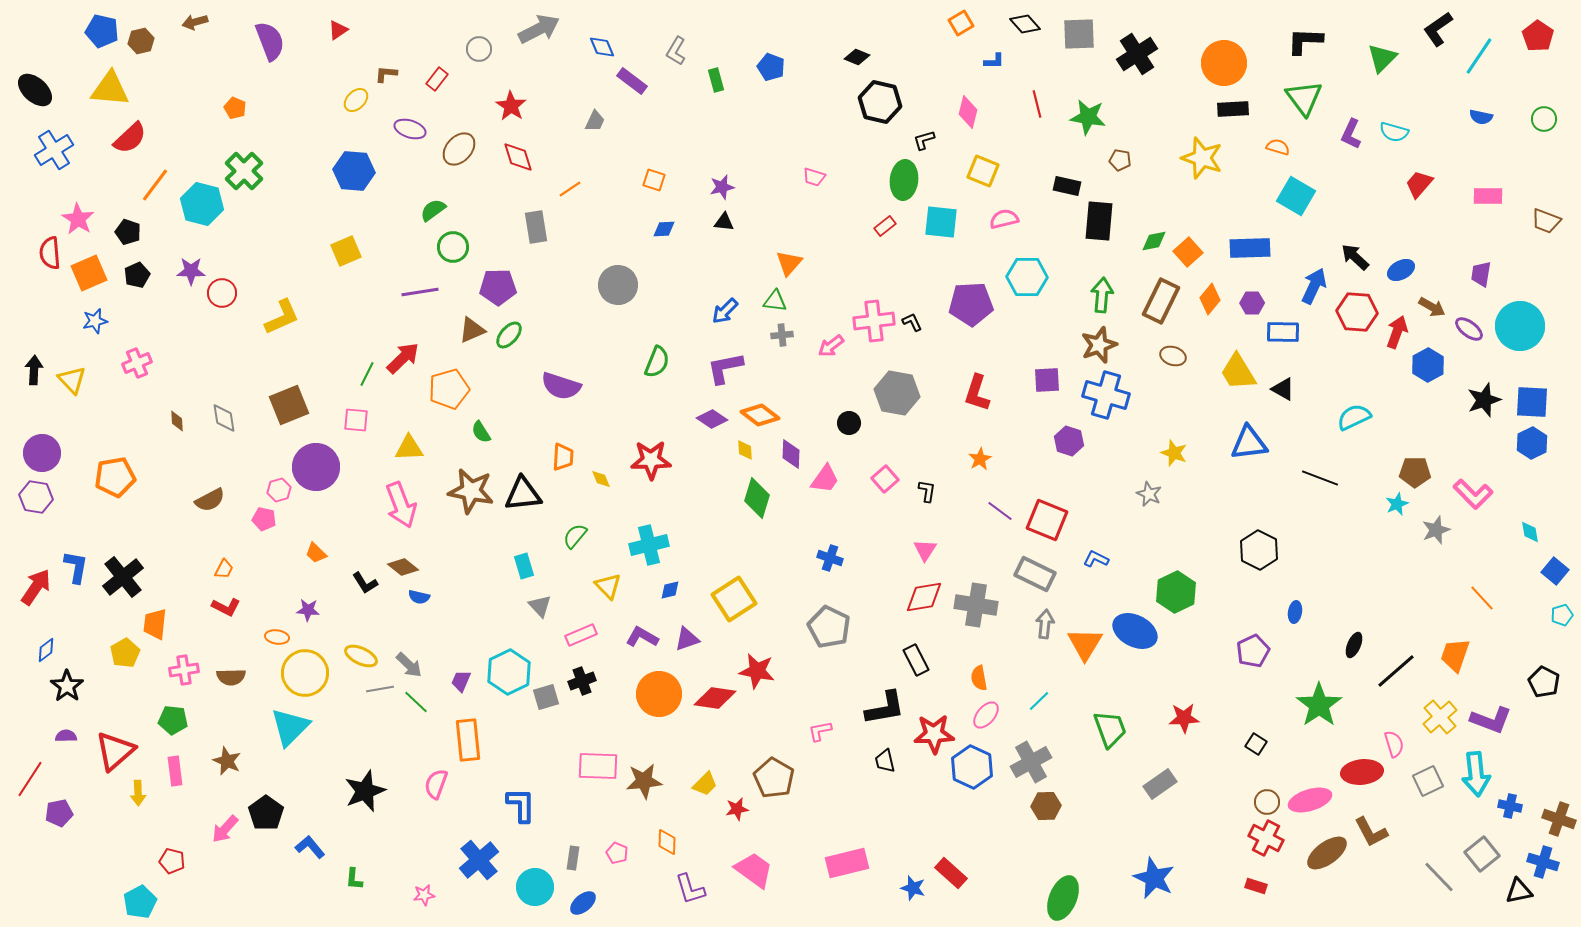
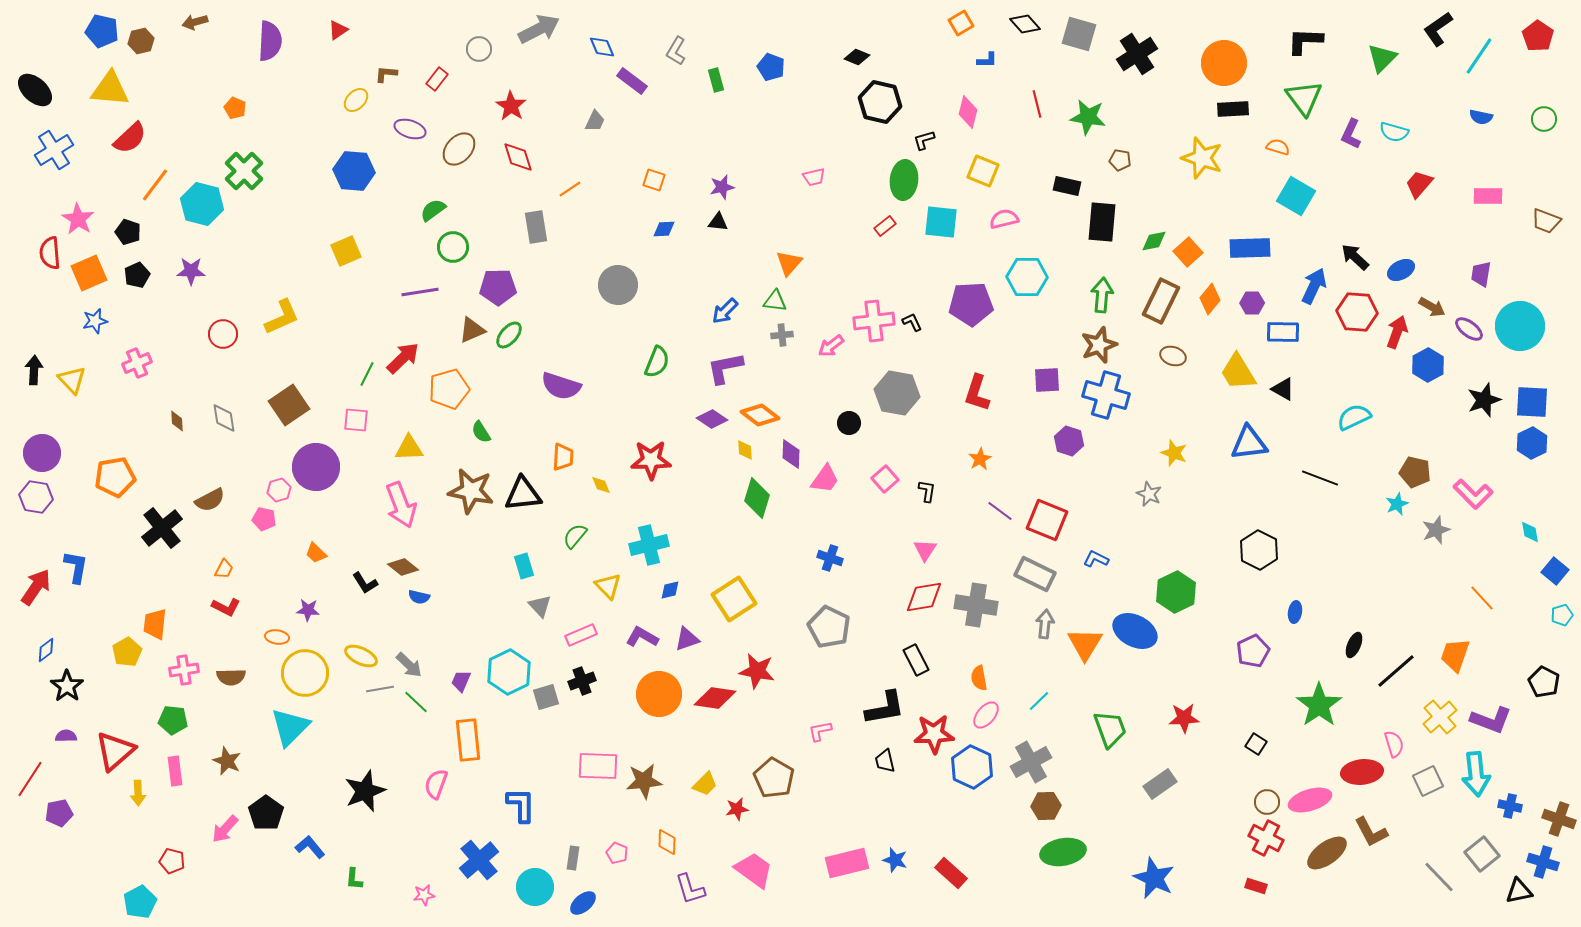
gray square at (1079, 34): rotated 18 degrees clockwise
purple semicircle at (270, 41): rotated 24 degrees clockwise
blue L-shape at (994, 61): moved 7 px left, 1 px up
pink trapezoid at (814, 177): rotated 30 degrees counterclockwise
black rectangle at (1099, 221): moved 3 px right, 1 px down
black triangle at (724, 222): moved 6 px left
red circle at (222, 293): moved 1 px right, 41 px down
brown square at (289, 405): rotated 12 degrees counterclockwise
brown pentagon at (1415, 472): rotated 12 degrees clockwise
yellow diamond at (601, 479): moved 6 px down
black cross at (123, 577): moved 39 px right, 49 px up
yellow pentagon at (125, 653): moved 2 px right, 1 px up
blue star at (913, 888): moved 18 px left, 28 px up
green ellipse at (1063, 898): moved 46 px up; rotated 57 degrees clockwise
